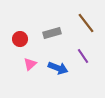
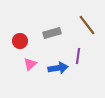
brown line: moved 1 px right, 2 px down
red circle: moved 2 px down
purple line: moved 5 px left; rotated 42 degrees clockwise
blue arrow: rotated 30 degrees counterclockwise
